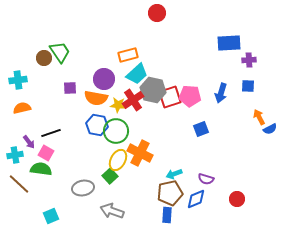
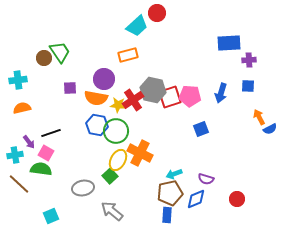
cyan trapezoid at (137, 74): moved 48 px up
gray arrow at (112, 211): rotated 20 degrees clockwise
